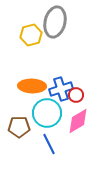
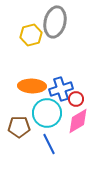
red circle: moved 4 px down
